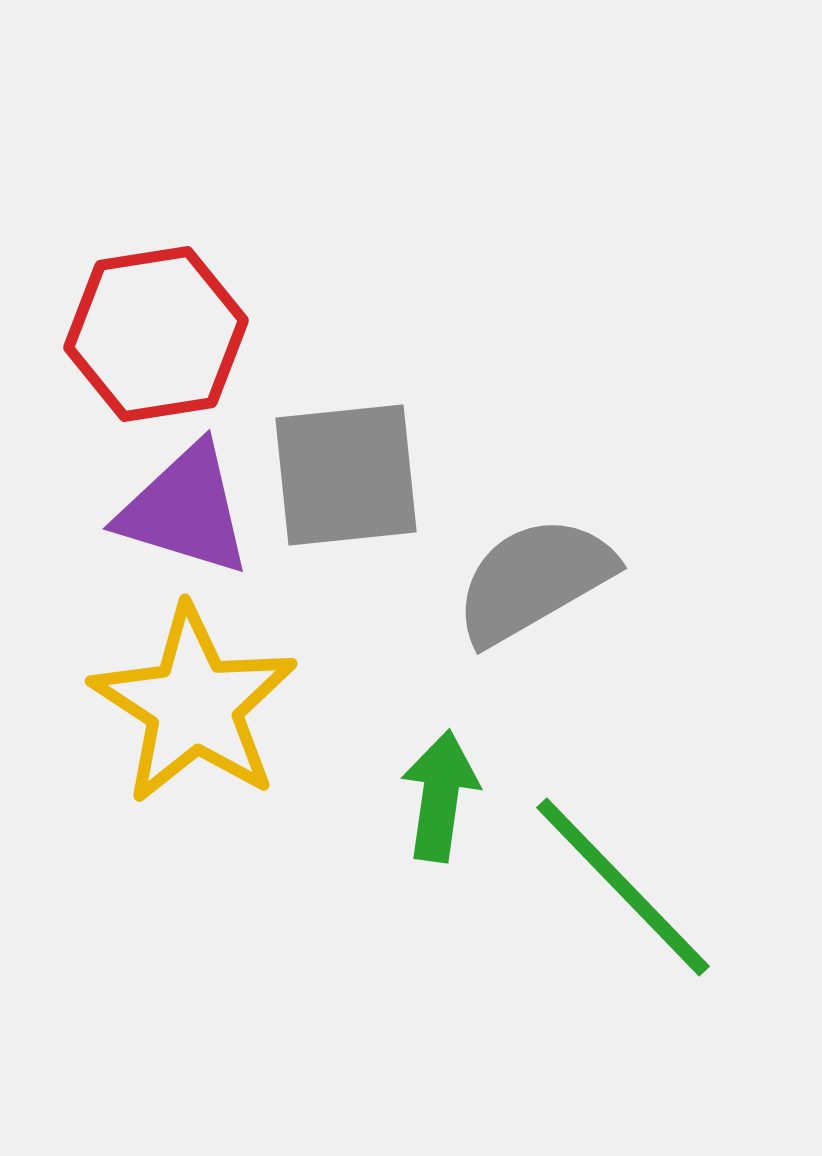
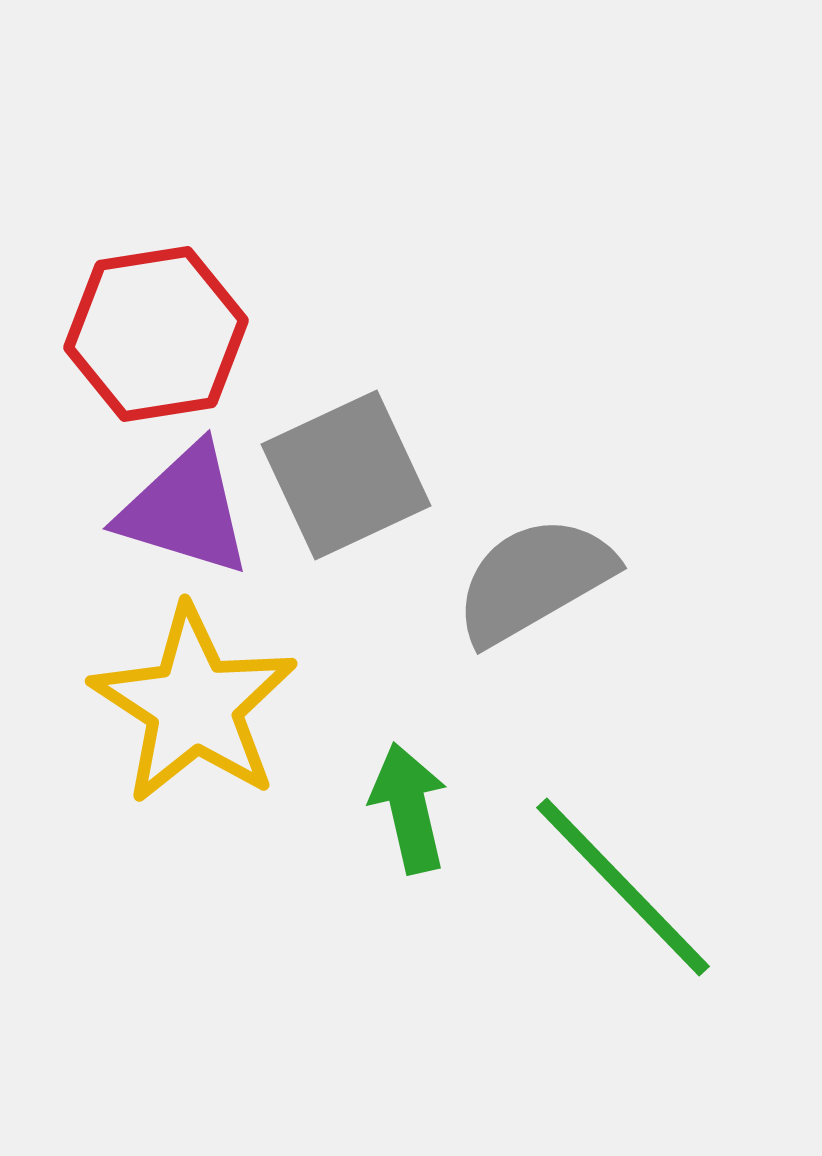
gray square: rotated 19 degrees counterclockwise
green arrow: moved 31 px left, 12 px down; rotated 21 degrees counterclockwise
